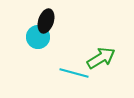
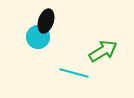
green arrow: moved 2 px right, 7 px up
